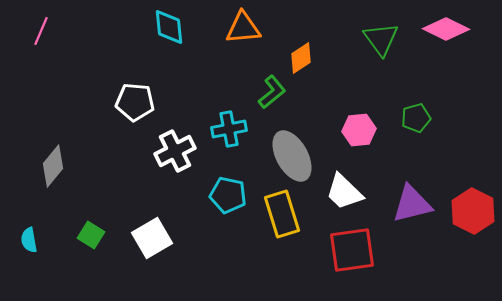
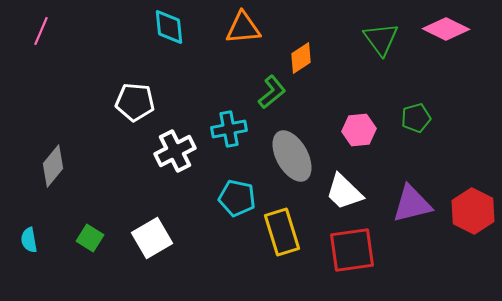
cyan pentagon: moved 9 px right, 3 px down
yellow rectangle: moved 18 px down
green square: moved 1 px left, 3 px down
